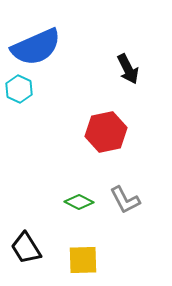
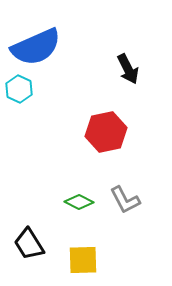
black trapezoid: moved 3 px right, 4 px up
